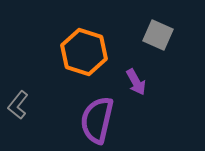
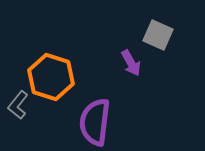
orange hexagon: moved 33 px left, 25 px down
purple arrow: moved 5 px left, 19 px up
purple semicircle: moved 2 px left, 2 px down; rotated 6 degrees counterclockwise
